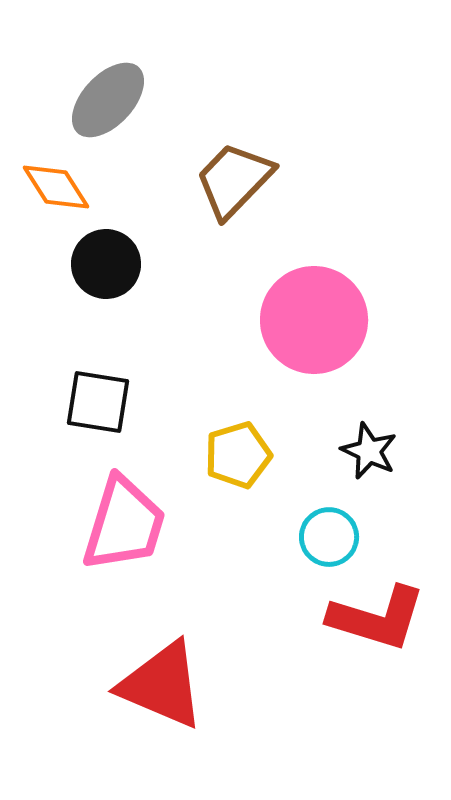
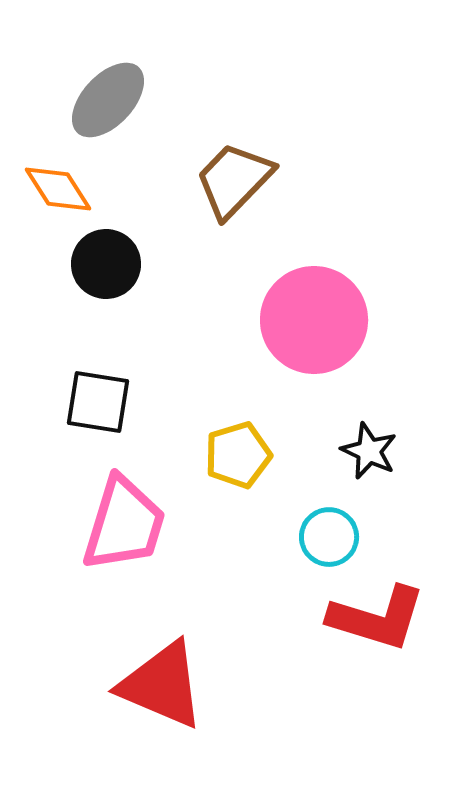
orange diamond: moved 2 px right, 2 px down
